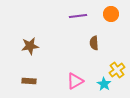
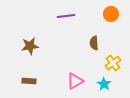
purple line: moved 12 px left
yellow cross: moved 4 px left, 7 px up
